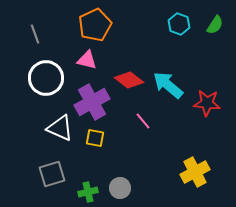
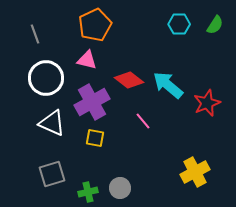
cyan hexagon: rotated 20 degrees counterclockwise
red star: rotated 28 degrees counterclockwise
white triangle: moved 8 px left, 5 px up
